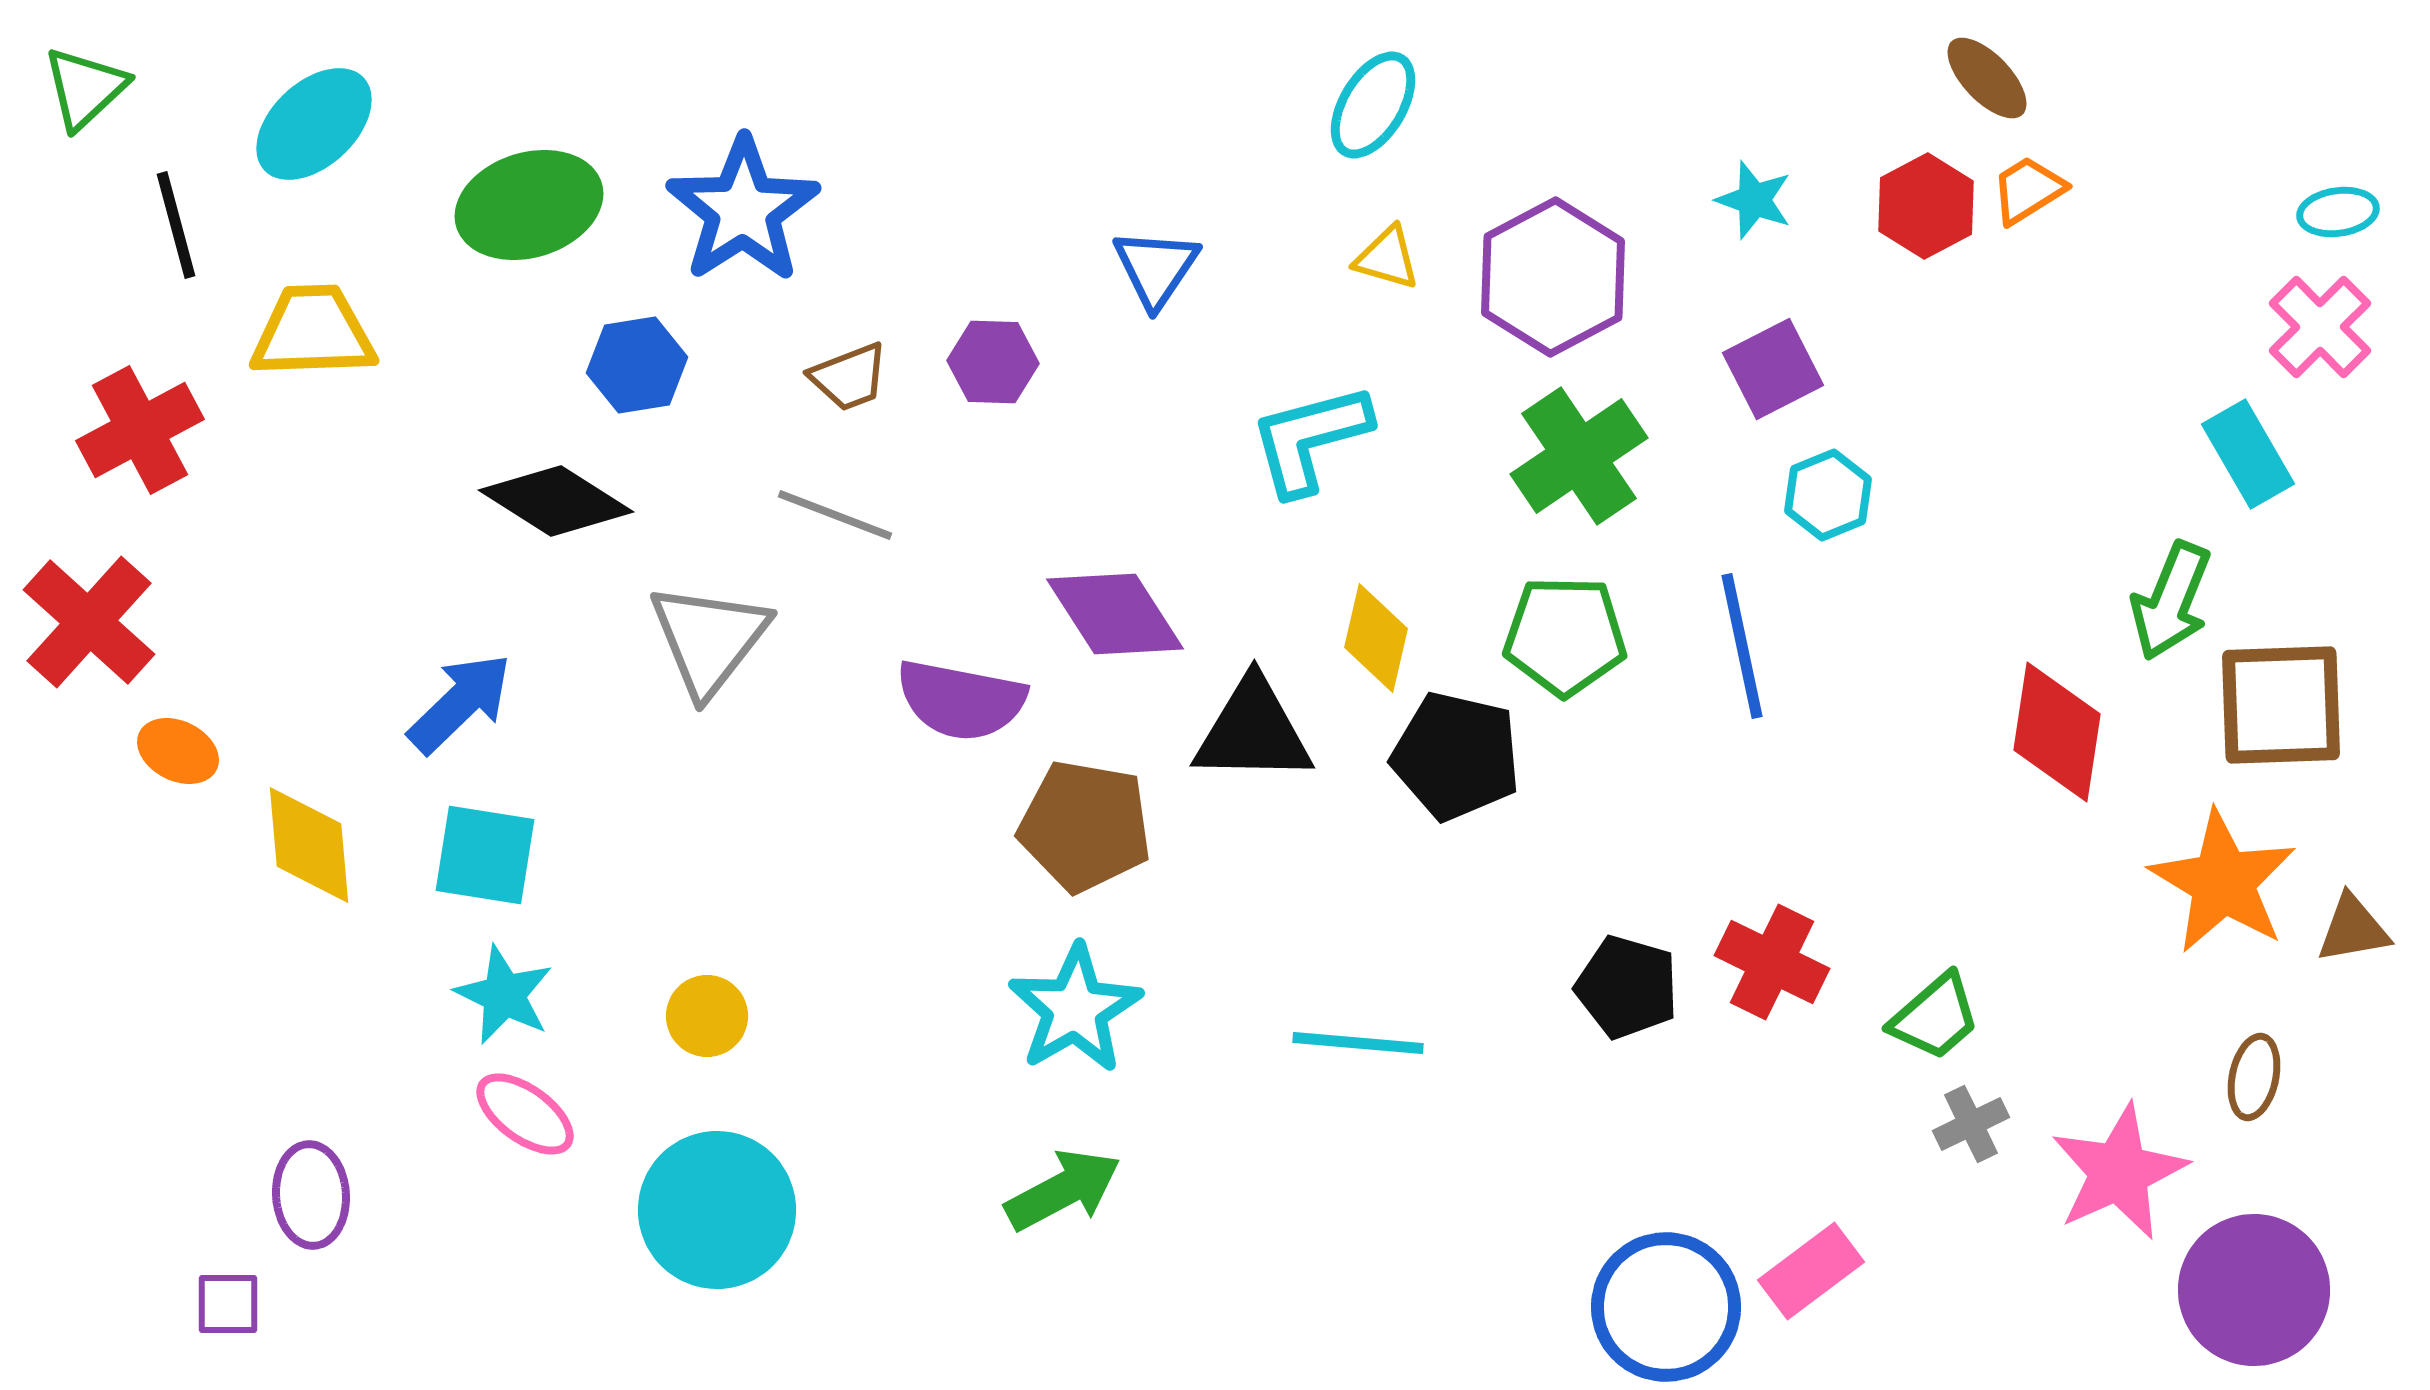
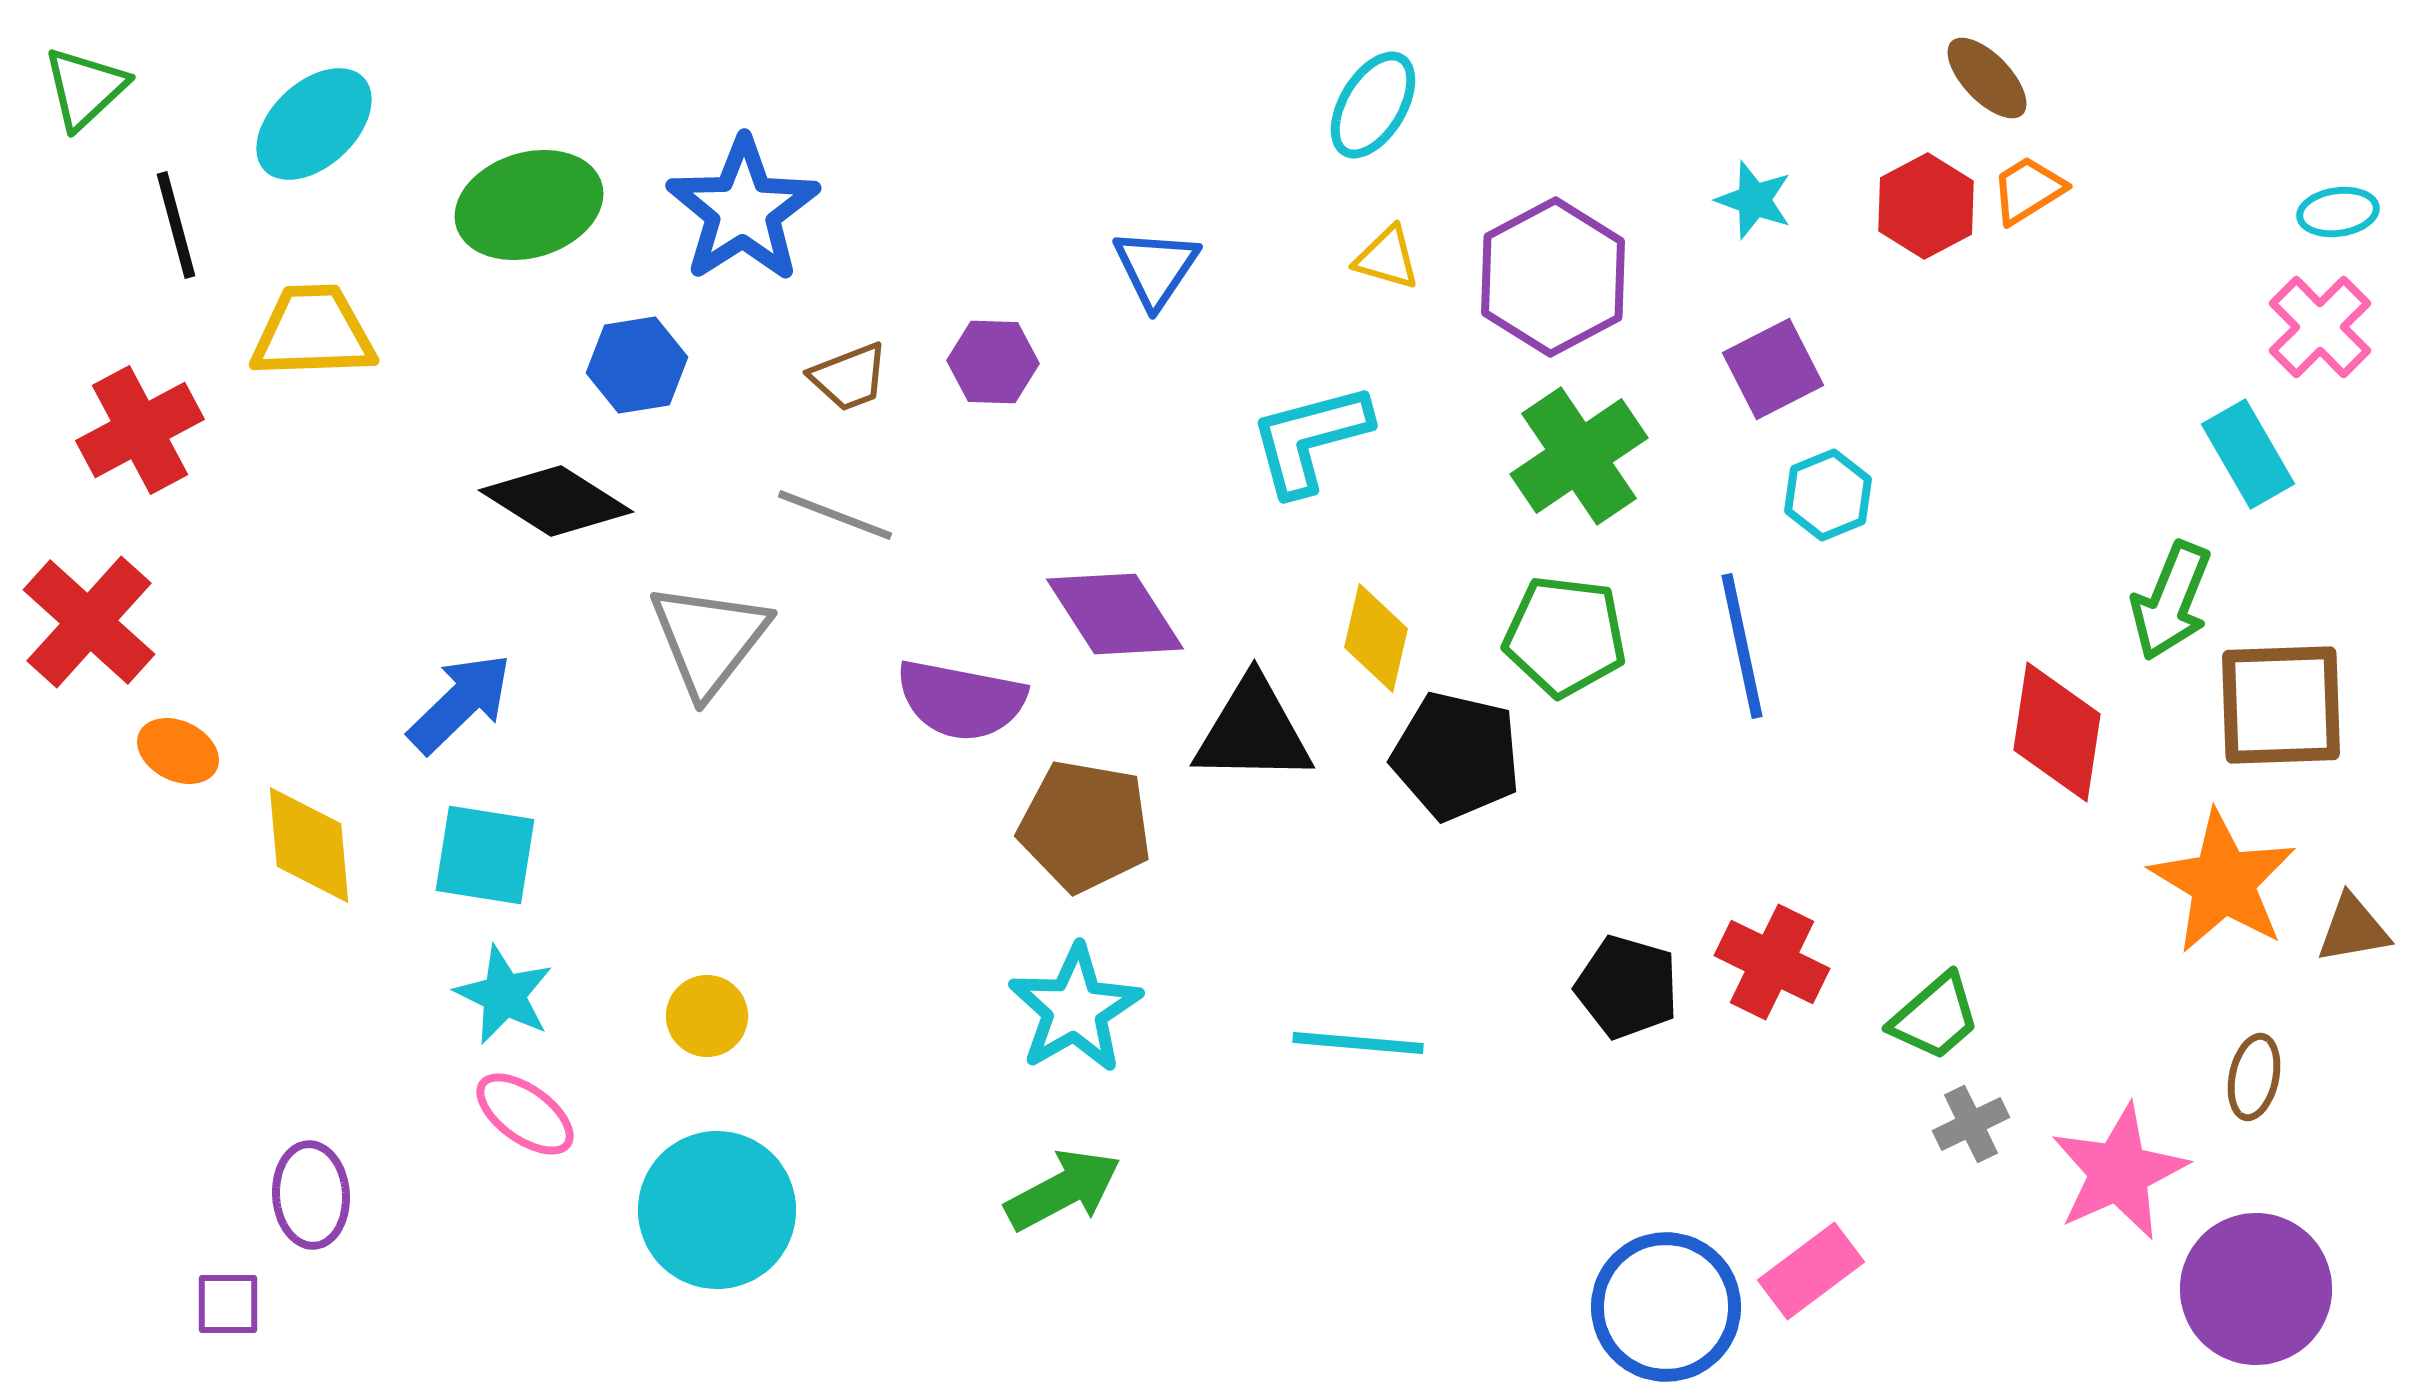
green pentagon at (1565, 636): rotated 6 degrees clockwise
purple circle at (2254, 1290): moved 2 px right, 1 px up
